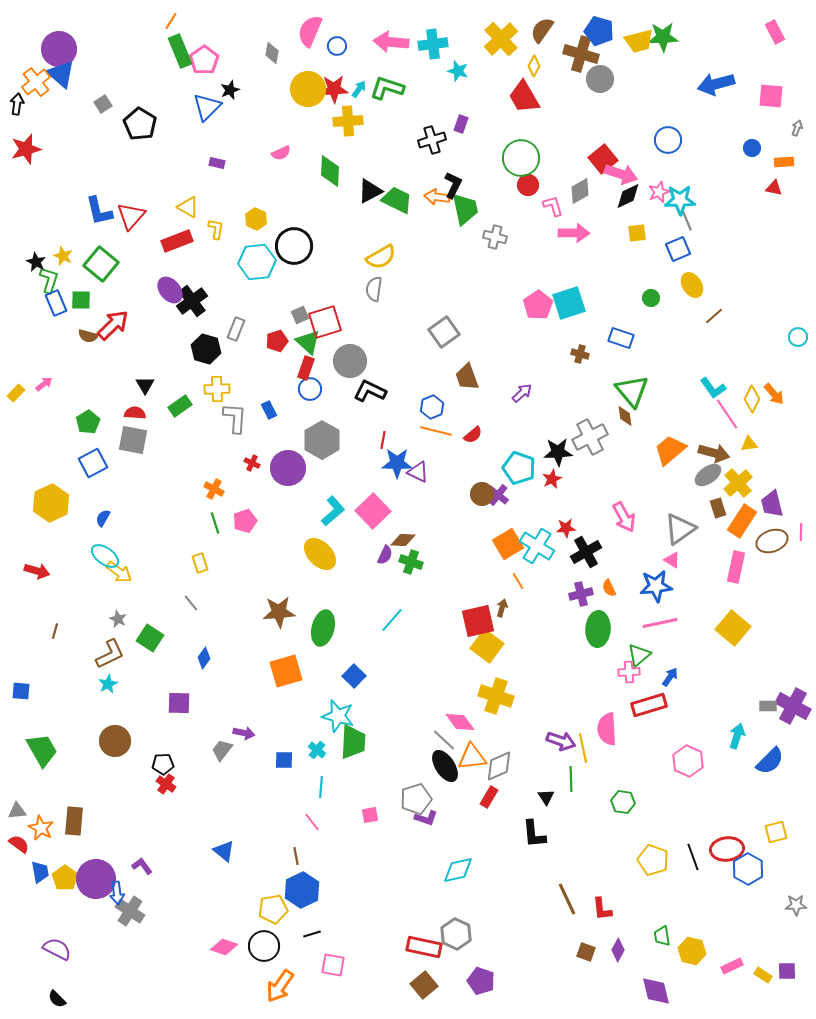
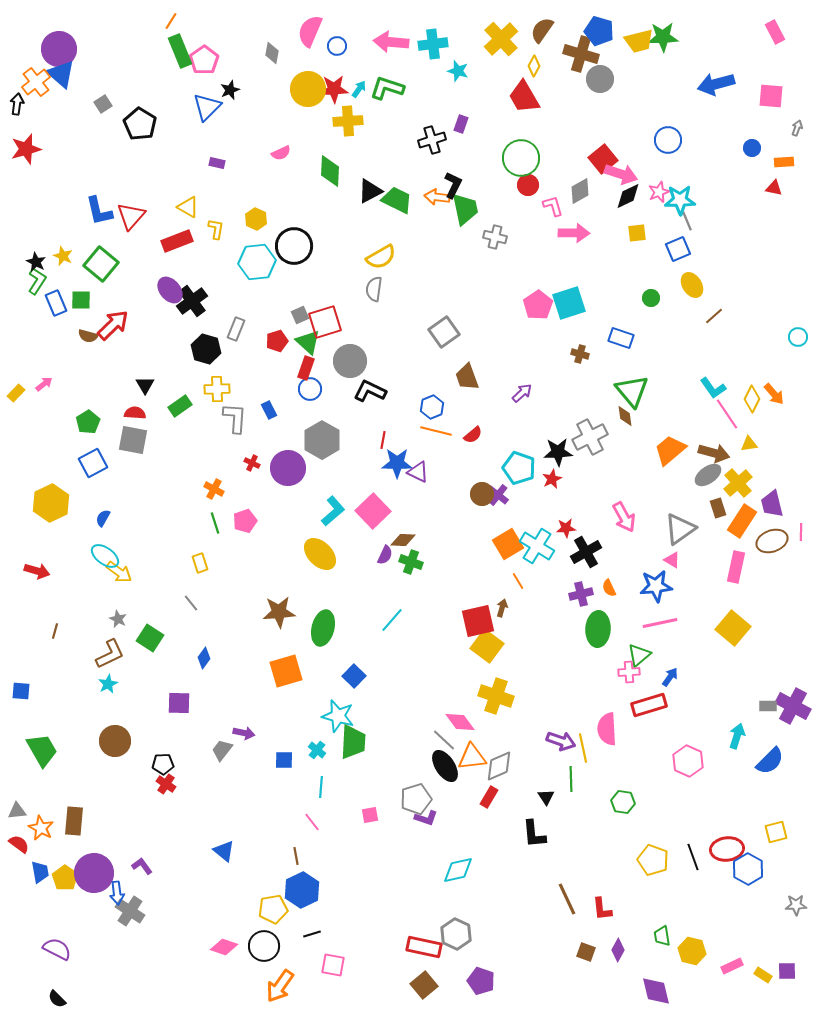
green L-shape at (49, 280): moved 12 px left, 1 px down; rotated 16 degrees clockwise
purple circle at (96, 879): moved 2 px left, 6 px up
